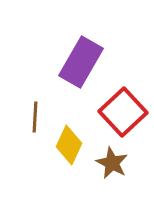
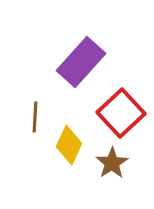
purple rectangle: rotated 12 degrees clockwise
red square: moved 2 px left, 1 px down
brown star: rotated 12 degrees clockwise
